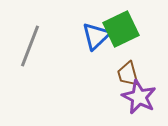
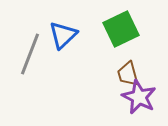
blue triangle: moved 33 px left, 1 px up
gray line: moved 8 px down
